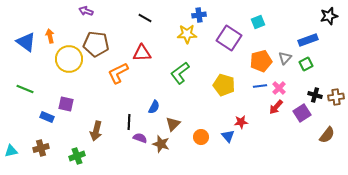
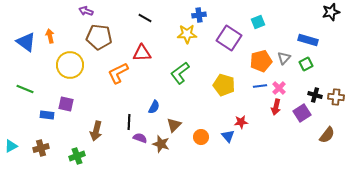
black star at (329, 16): moved 2 px right, 4 px up
blue rectangle at (308, 40): rotated 36 degrees clockwise
brown pentagon at (96, 44): moved 3 px right, 7 px up
gray triangle at (285, 58): moved 1 px left
yellow circle at (69, 59): moved 1 px right, 6 px down
brown cross at (336, 97): rotated 14 degrees clockwise
red arrow at (276, 107): rotated 28 degrees counterclockwise
blue rectangle at (47, 117): moved 2 px up; rotated 16 degrees counterclockwise
brown triangle at (173, 124): moved 1 px right, 1 px down
cyan triangle at (11, 151): moved 5 px up; rotated 16 degrees counterclockwise
